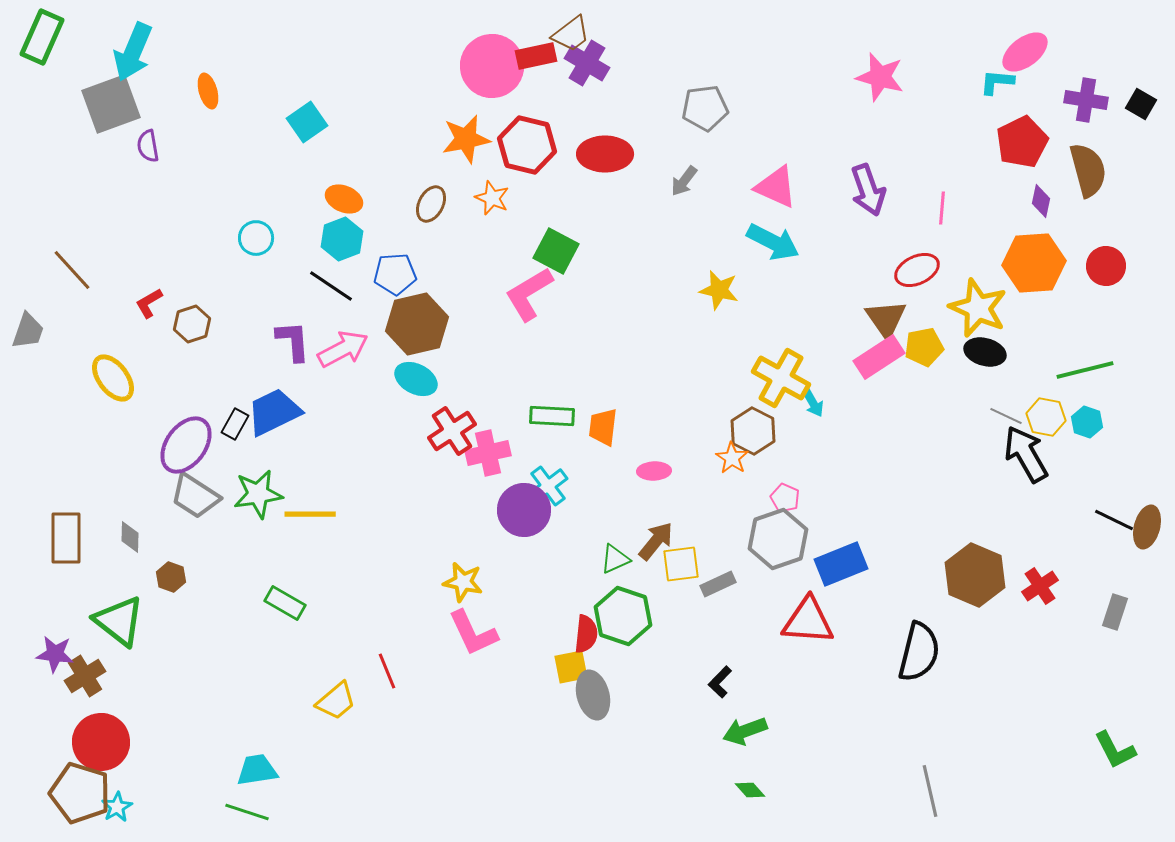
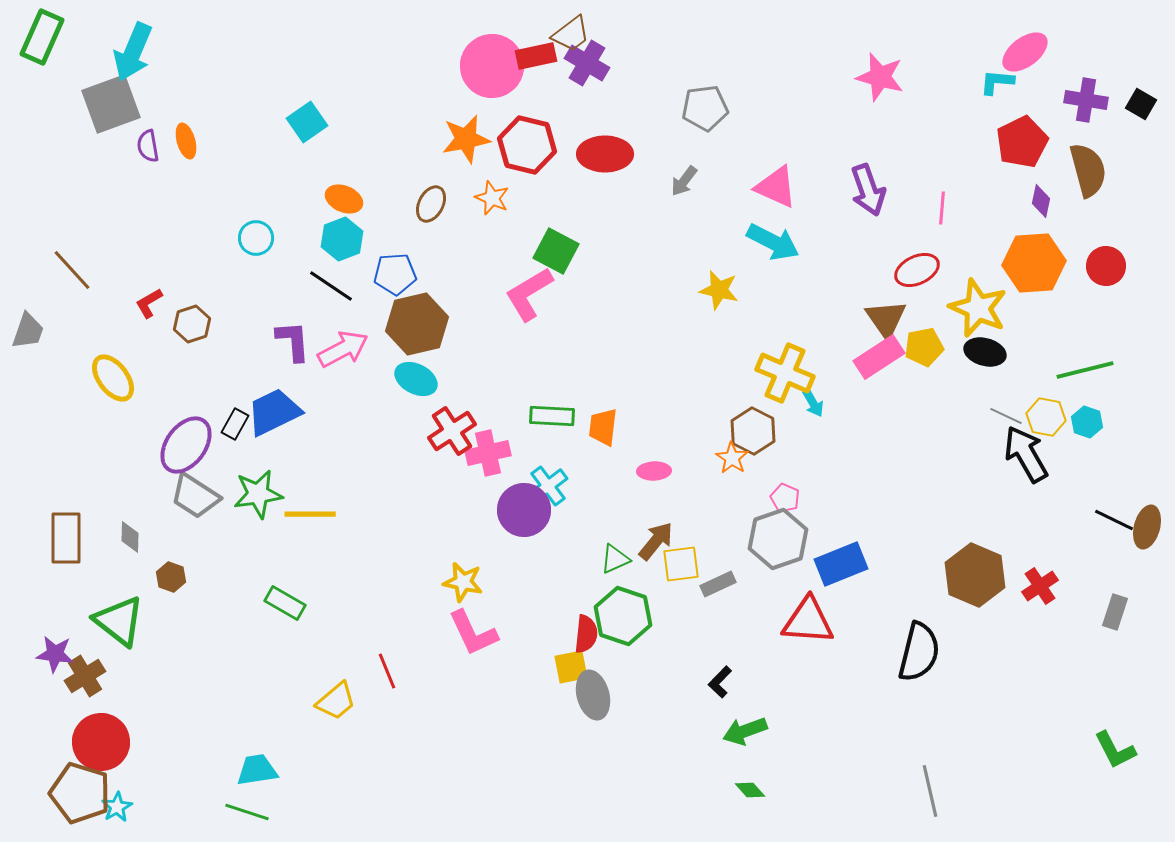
orange ellipse at (208, 91): moved 22 px left, 50 px down
yellow cross at (781, 378): moved 4 px right, 5 px up; rotated 6 degrees counterclockwise
